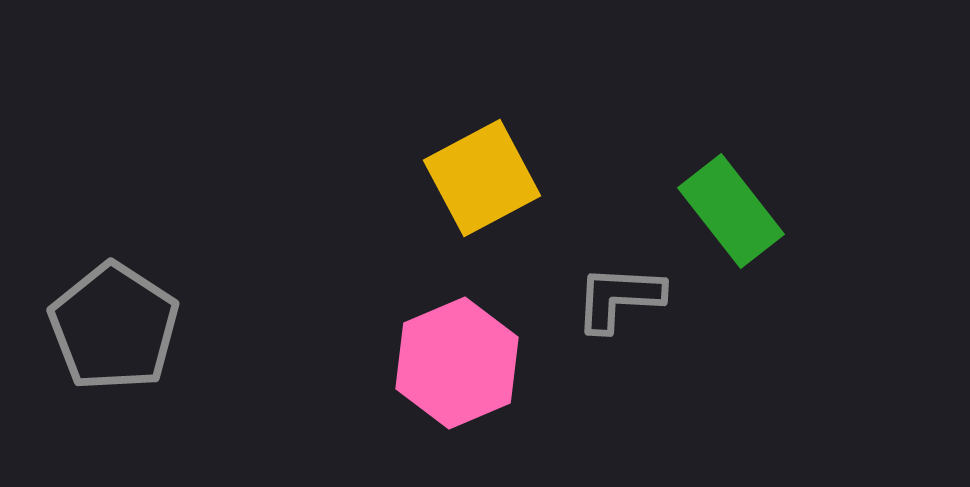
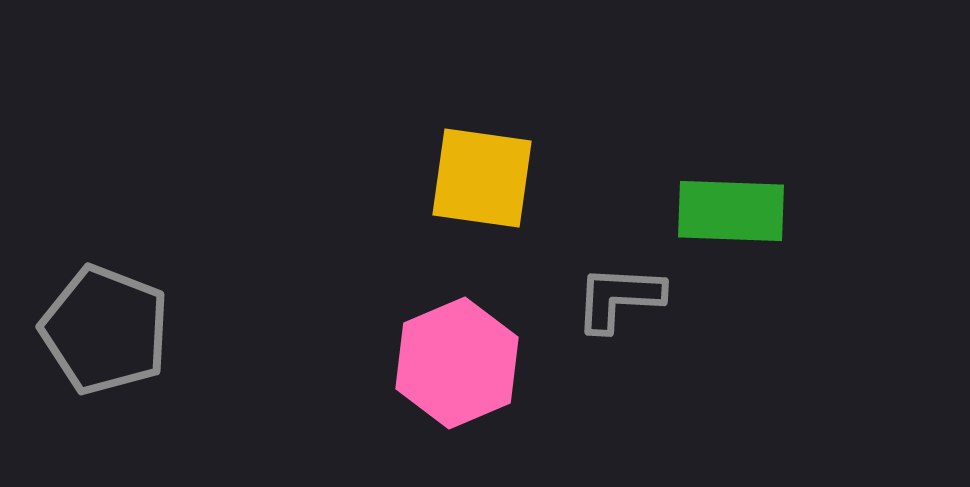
yellow square: rotated 36 degrees clockwise
green rectangle: rotated 50 degrees counterclockwise
gray pentagon: moved 9 px left, 3 px down; rotated 12 degrees counterclockwise
